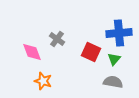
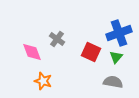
blue cross: rotated 15 degrees counterclockwise
green triangle: moved 2 px right, 2 px up
